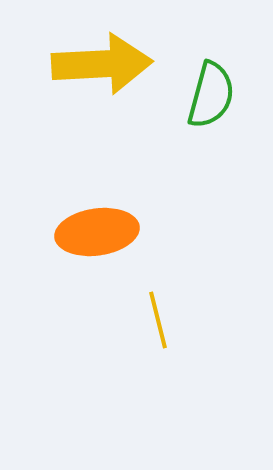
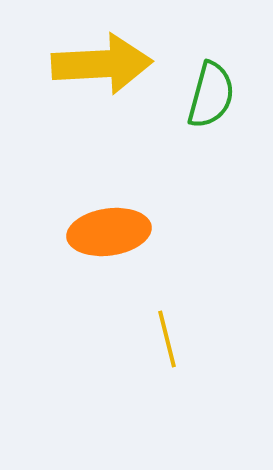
orange ellipse: moved 12 px right
yellow line: moved 9 px right, 19 px down
